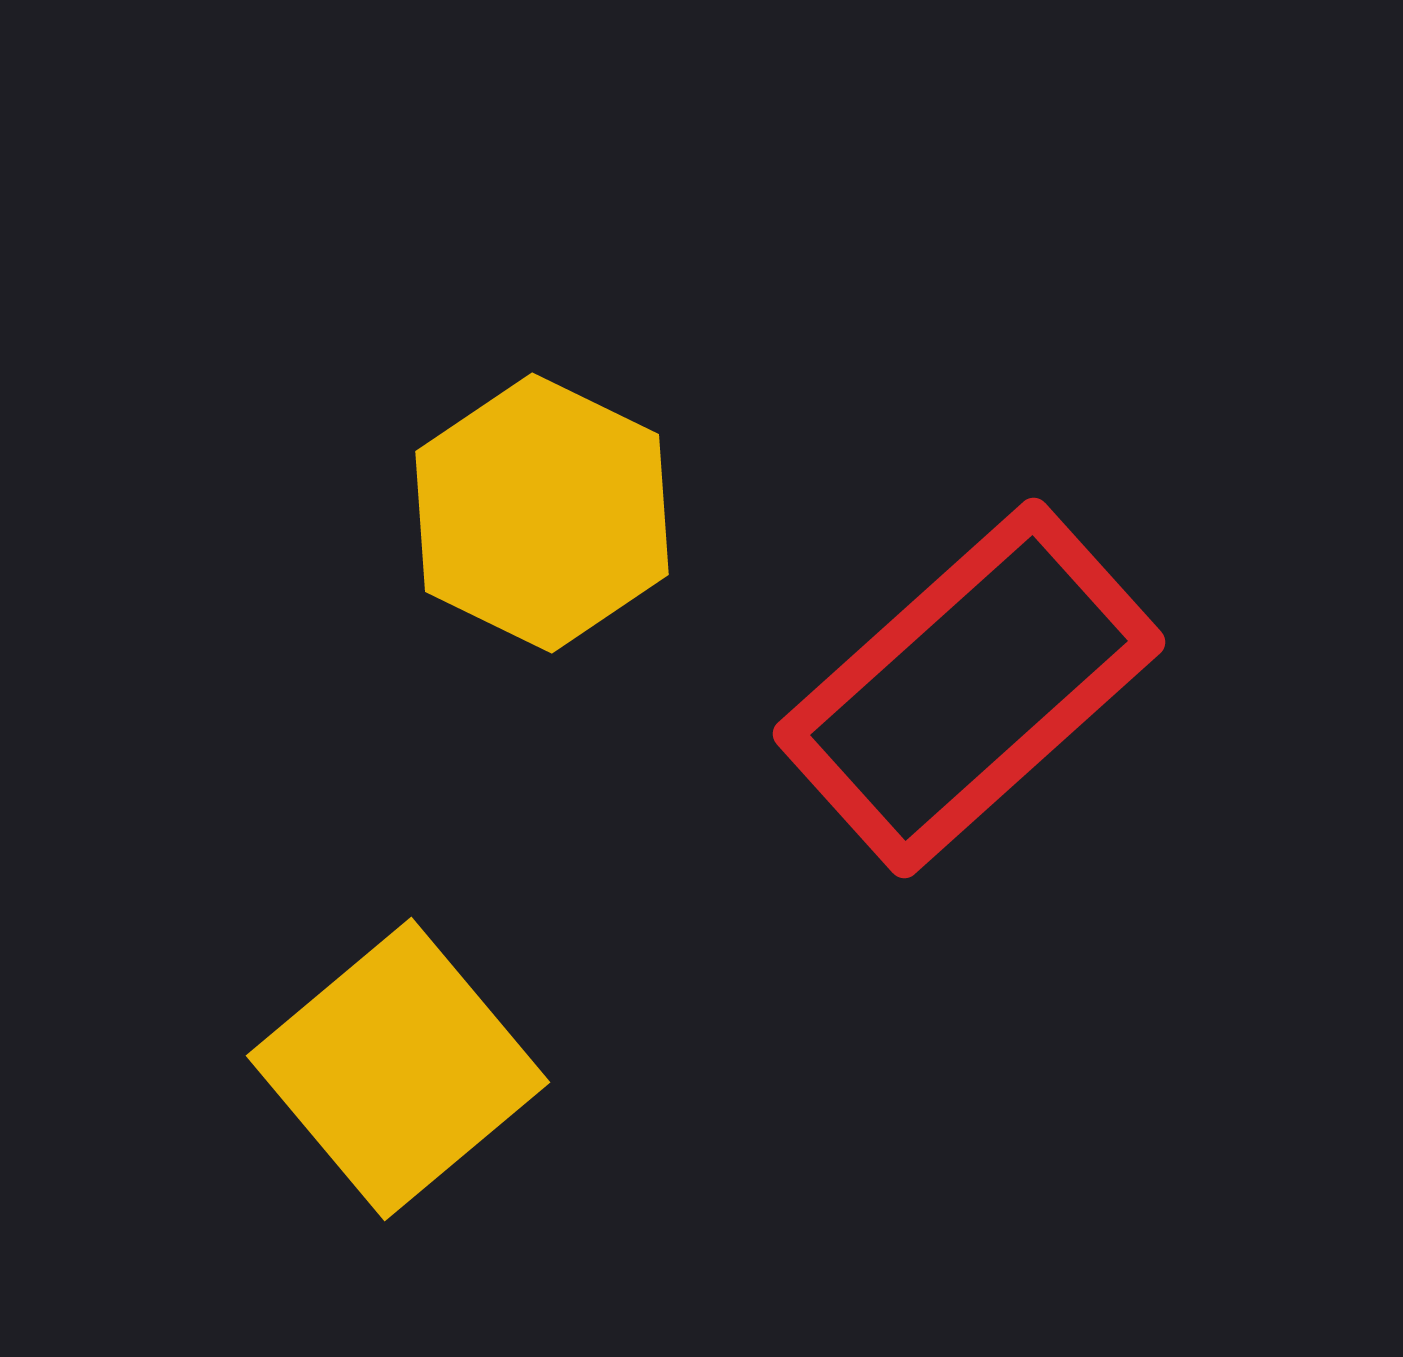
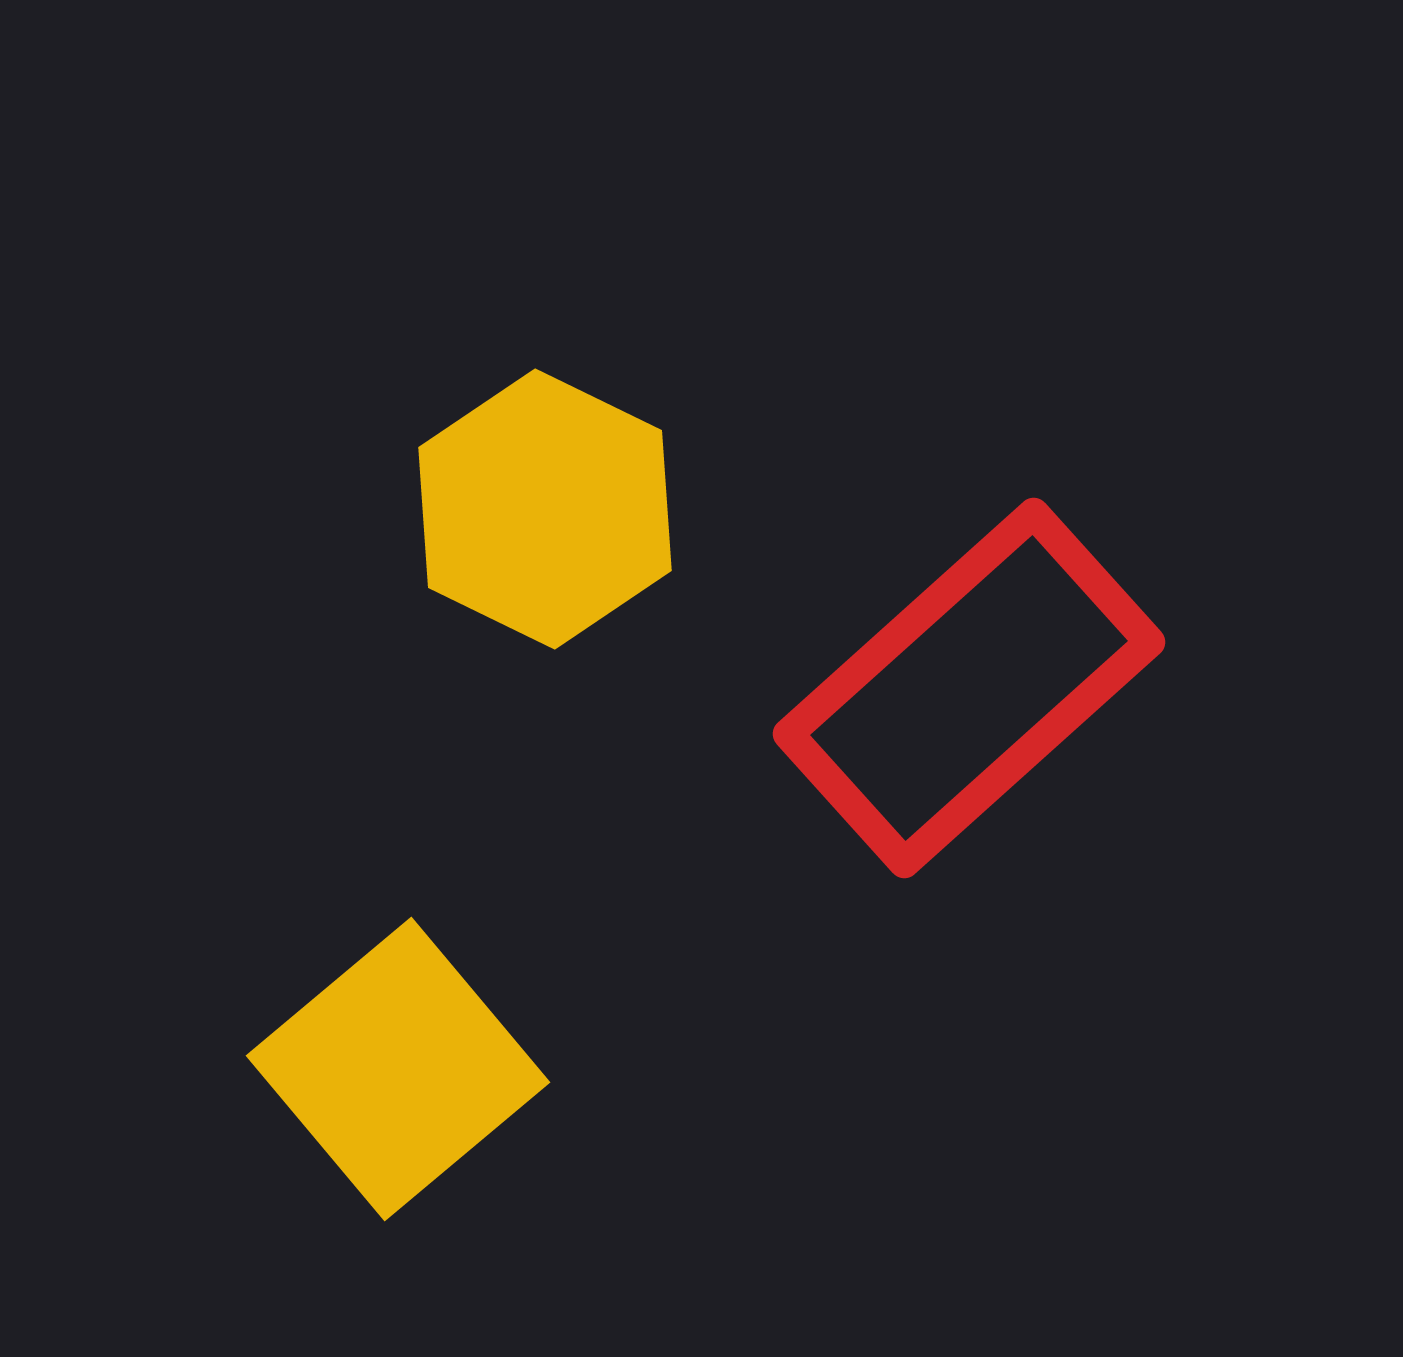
yellow hexagon: moved 3 px right, 4 px up
